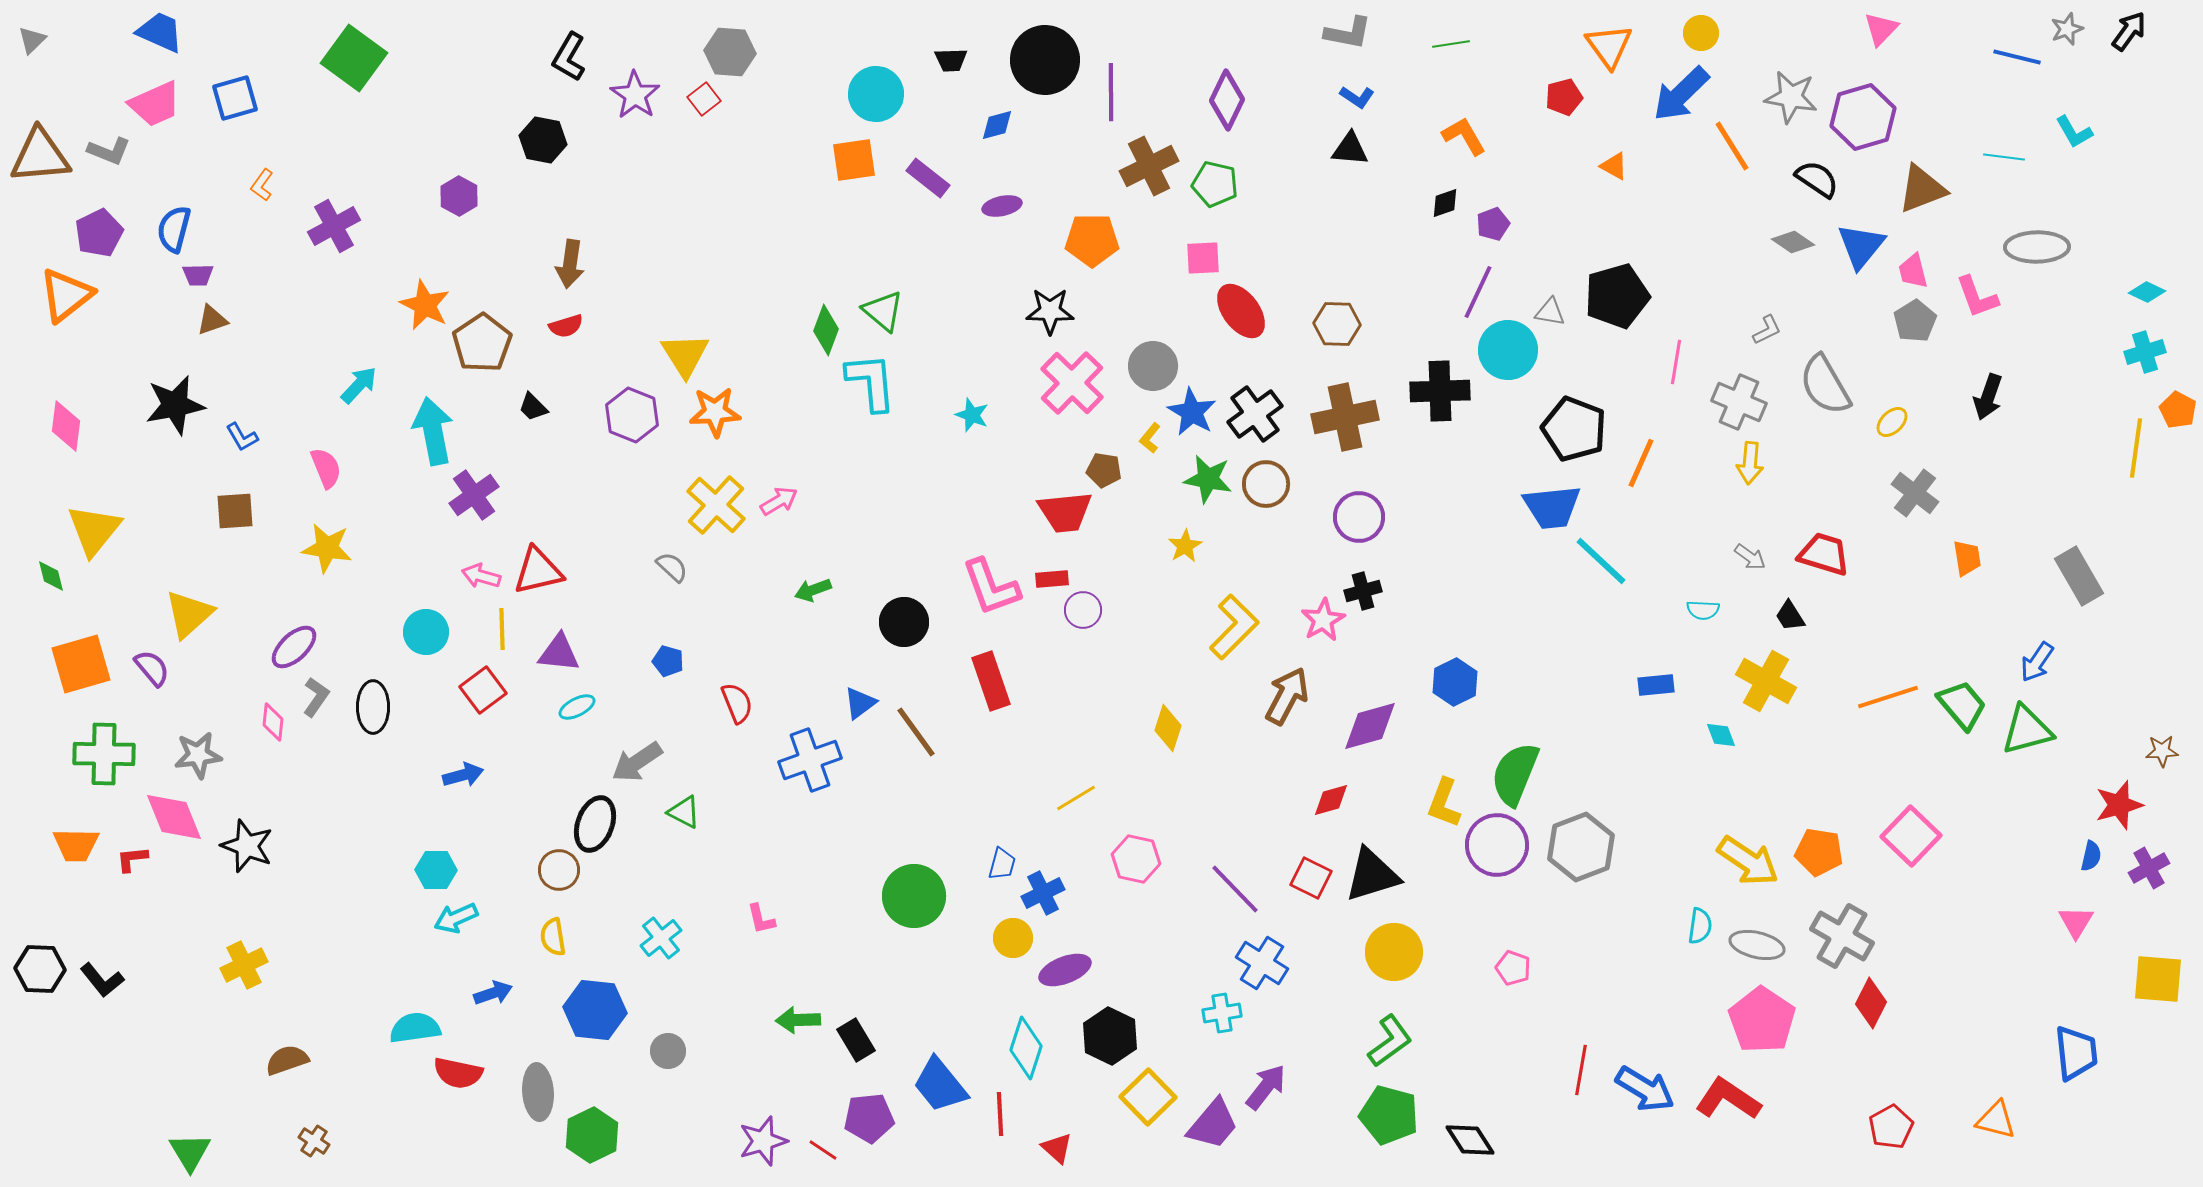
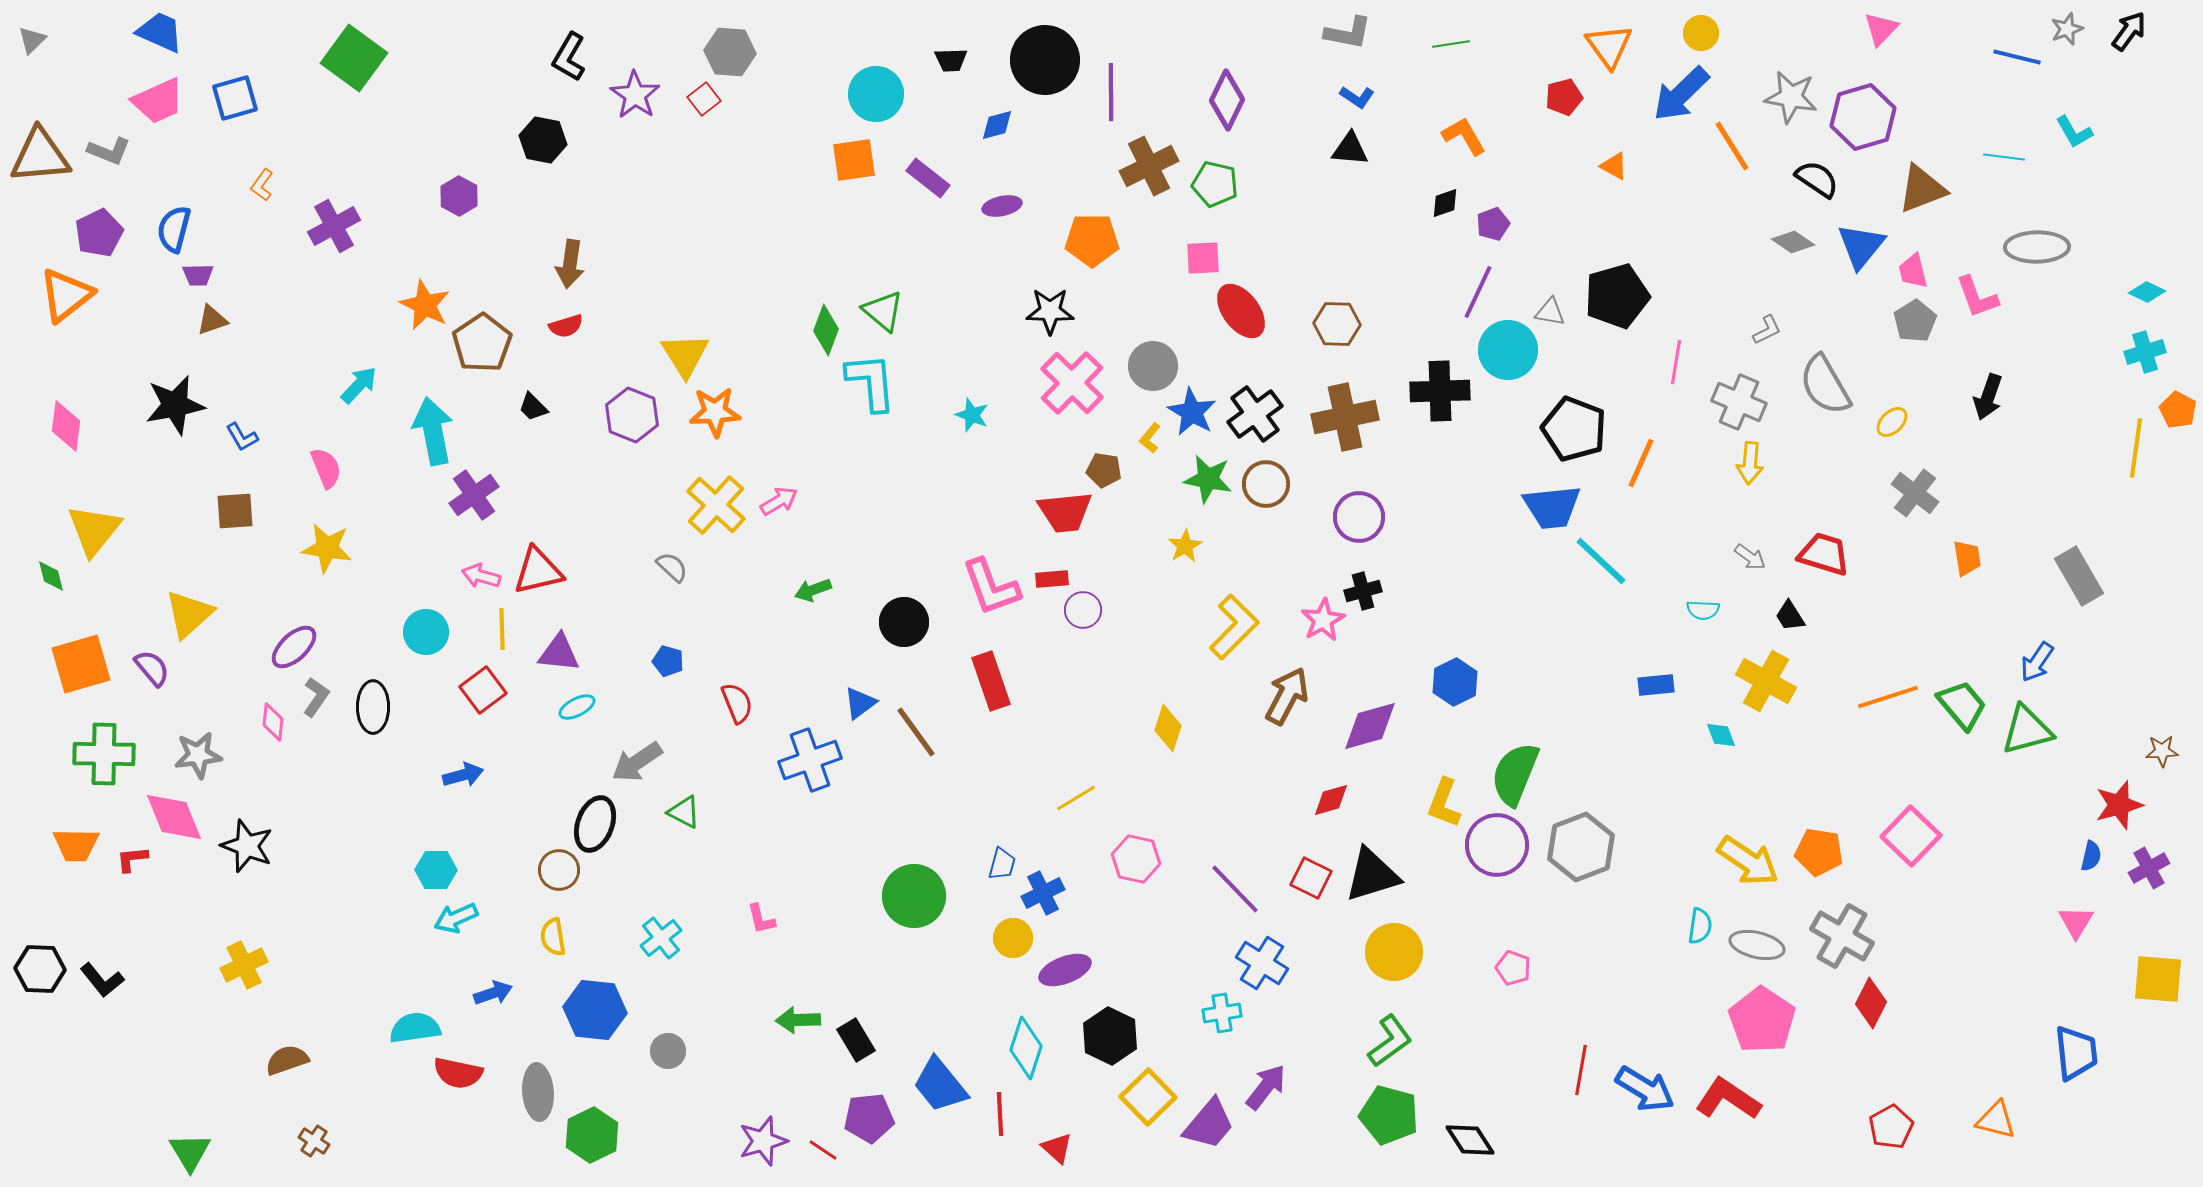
pink trapezoid at (155, 104): moved 3 px right, 3 px up
purple trapezoid at (1213, 1124): moved 4 px left
